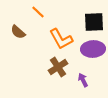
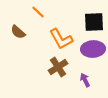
purple arrow: moved 2 px right
